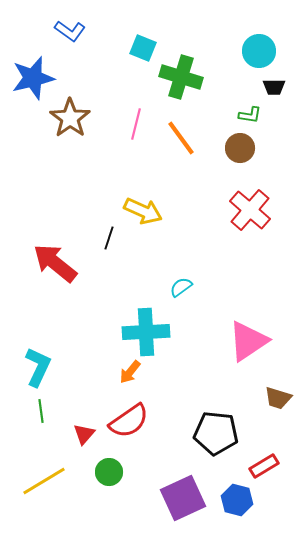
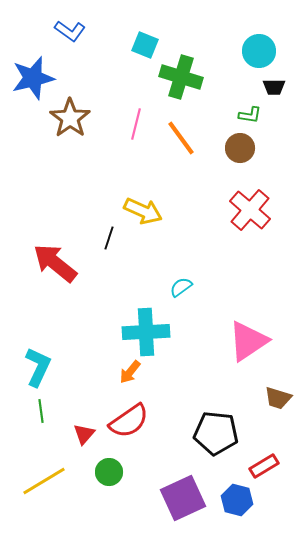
cyan square: moved 2 px right, 3 px up
